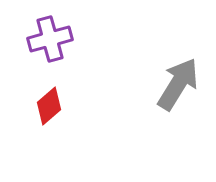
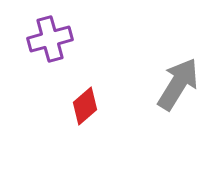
red diamond: moved 36 px right
